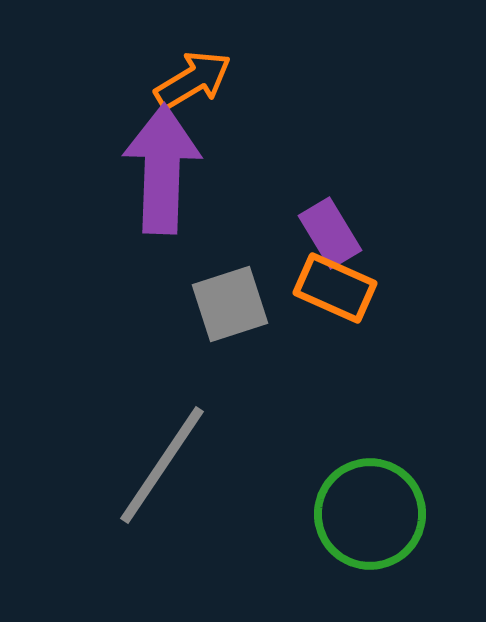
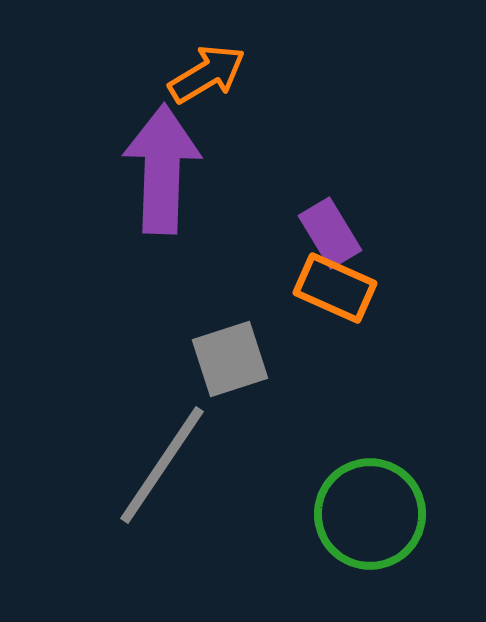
orange arrow: moved 14 px right, 6 px up
gray square: moved 55 px down
